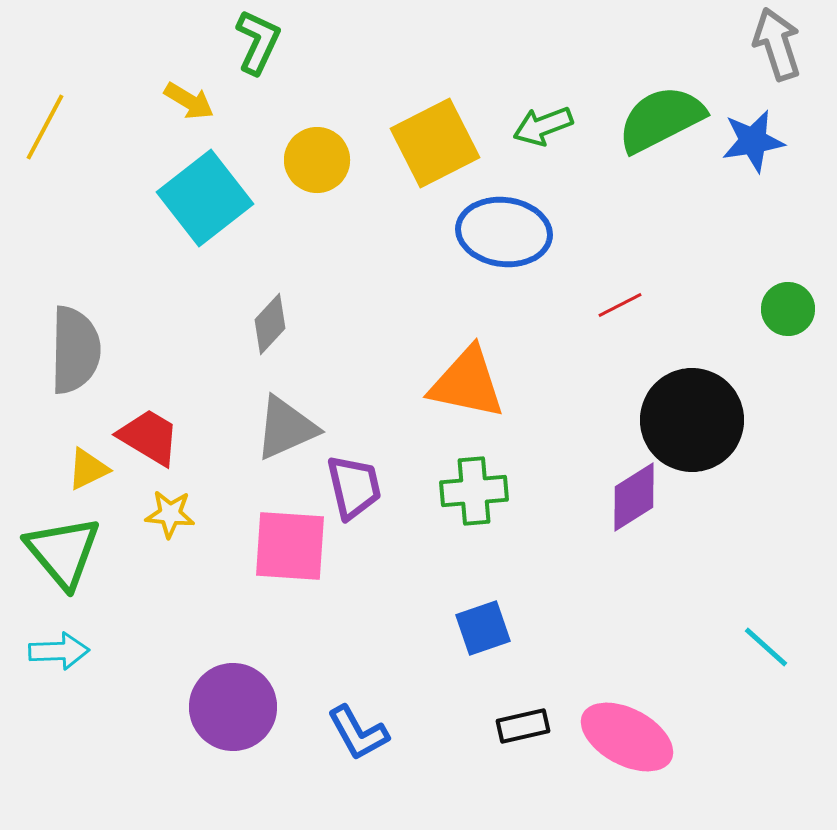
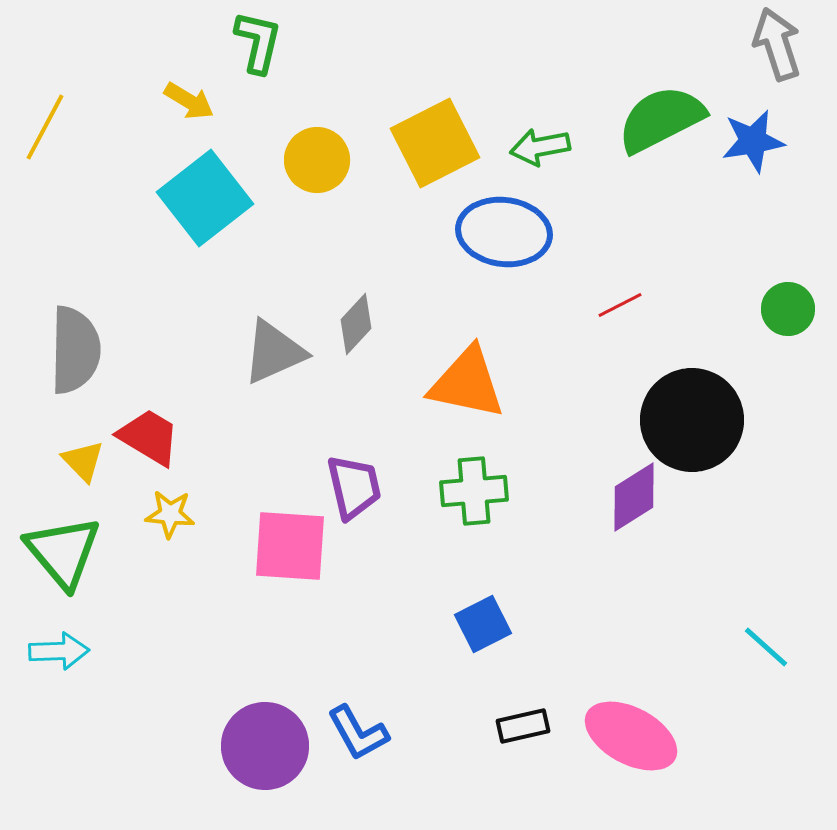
green L-shape: rotated 12 degrees counterclockwise
green arrow: moved 3 px left, 21 px down; rotated 10 degrees clockwise
gray diamond: moved 86 px right
gray triangle: moved 12 px left, 76 px up
yellow triangle: moved 5 px left, 8 px up; rotated 48 degrees counterclockwise
blue square: moved 4 px up; rotated 8 degrees counterclockwise
purple circle: moved 32 px right, 39 px down
pink ellipse: moved 4 px right, 1 px up
